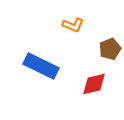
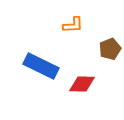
orange L-shape: rotated 25 degrees counterclockwise
red diamond: moved 12 px left; rotated 16 degrees clockwise
